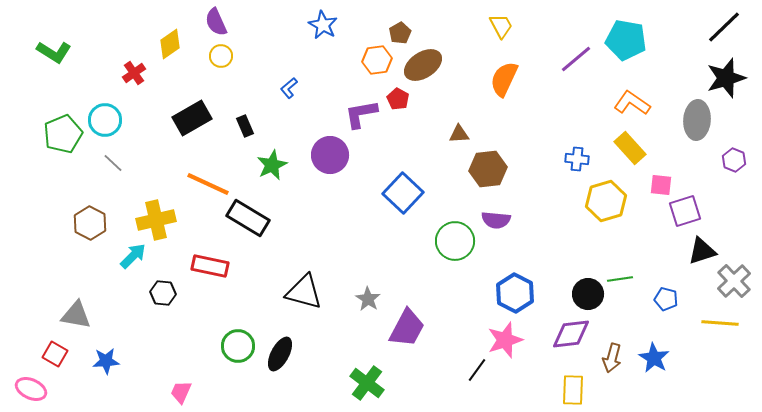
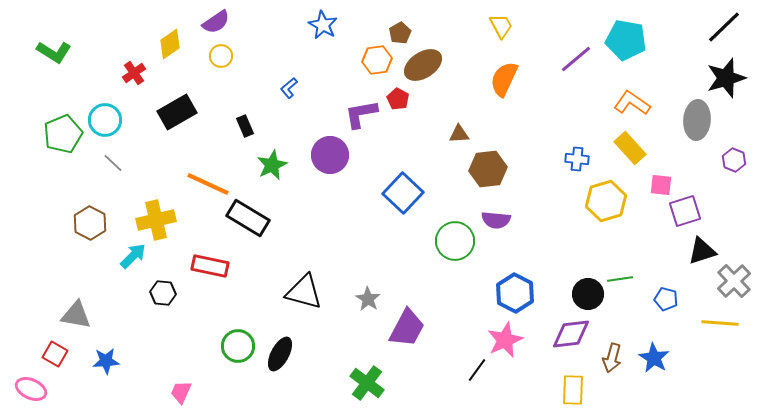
purple semicircle at (216, 22): rotated 100 degrees counterclockwise
black rectangle at (192, 118): moved 15 px left, 6 px up
pink star at (505, 340): rotated 6 degrees counterclockwise
